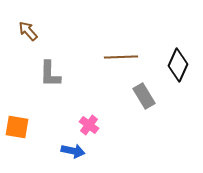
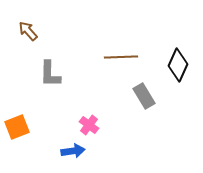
orange square: rotated 30 degrees counterclockwise
blue arrow: rotated 20 degrees counterclockwise
